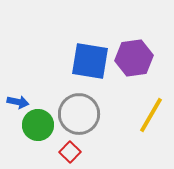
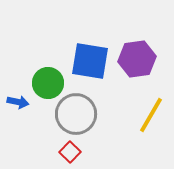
purple hexagon: moved 3 px right, 1 px down
gray circle: moved 3 px left
green circle: moved 10 px right, 42 px up
